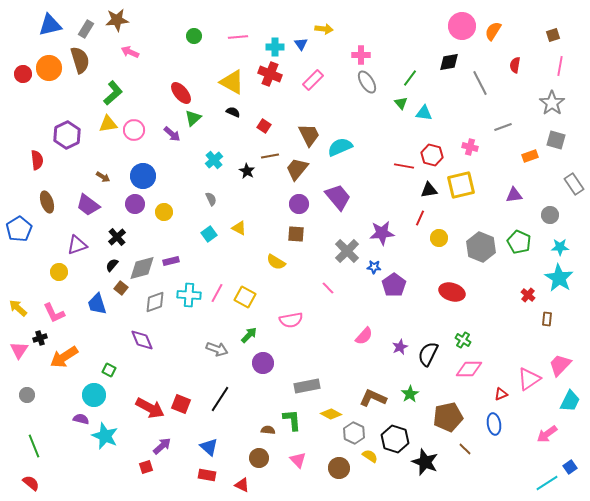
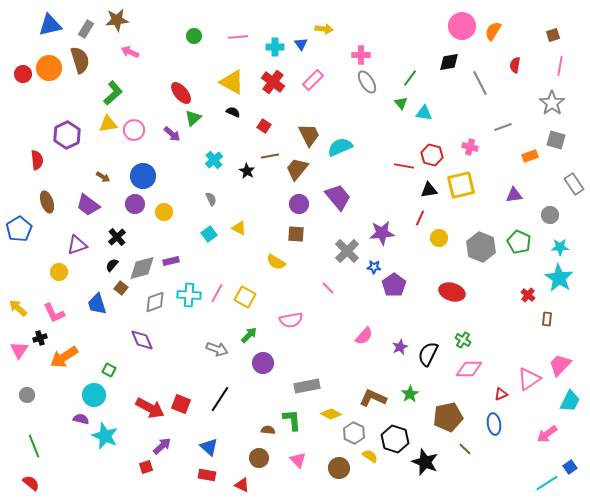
red cross at (270, 74): moved 3 px right, 8 px down; rotated 15 degrees clockwise
